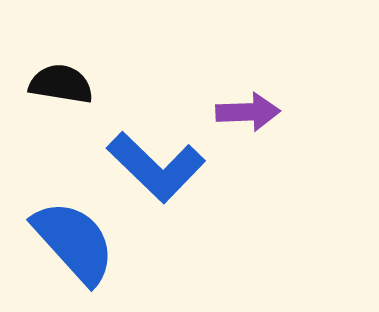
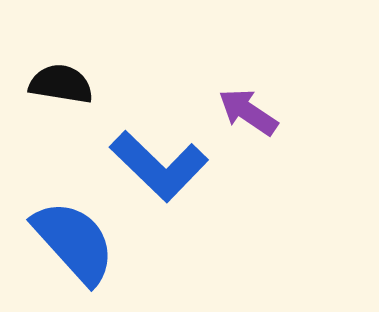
purple arrow: rotated 144 degrees counterclockwise
blue L-shape: moved 3 px right, 1 px up
